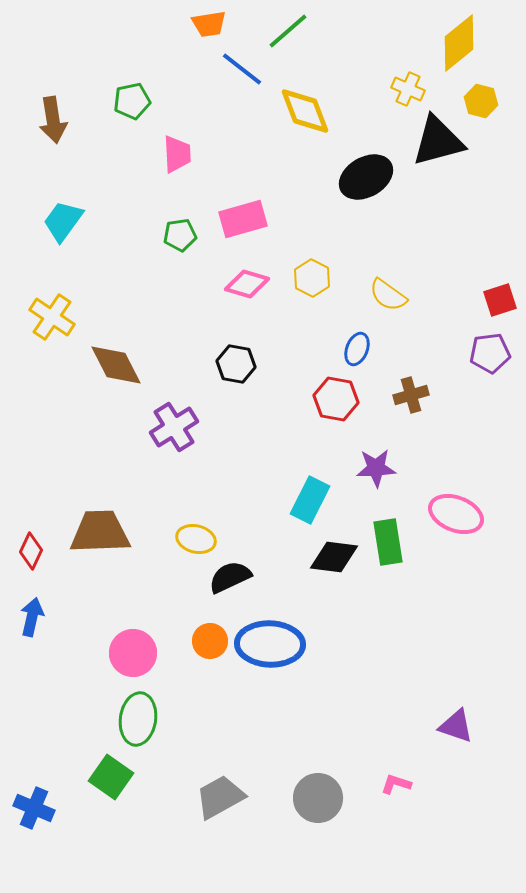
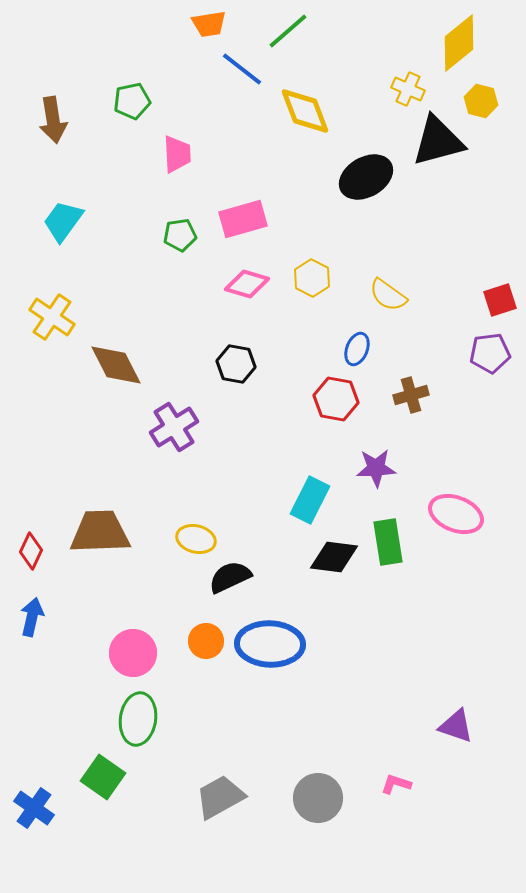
orange circle at (210, 641): moved 4 px left
green square at (111, 777): moved 8 px left
blue cross at (34, 808): rotated 12 degrees clockwise
